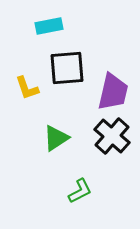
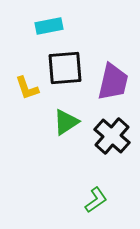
black square: moved 2 px left
purple trapezoid: moved 10 px up
green triangle: moved 10 px right, 16 px up
green L-shape: moved 16 px right, 9 px down; rotated 8 degrees counterclockwise
